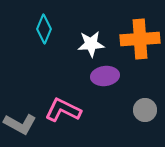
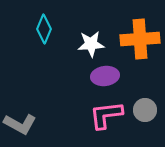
pink L-shape: moved 43 px right, 5 px down; rotated 33 degrees counterclockwise
